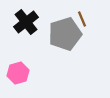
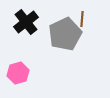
brown line: rotated 28 degrees clockwise
gray pentagon: rotated 8 degrees counterclockwise
